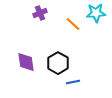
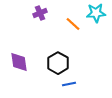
purple diamond: moved 7 px left
blue line: moved 4 px left, 2 px down
